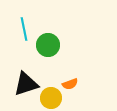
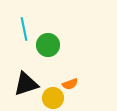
yellow circle: moved 2 px right
